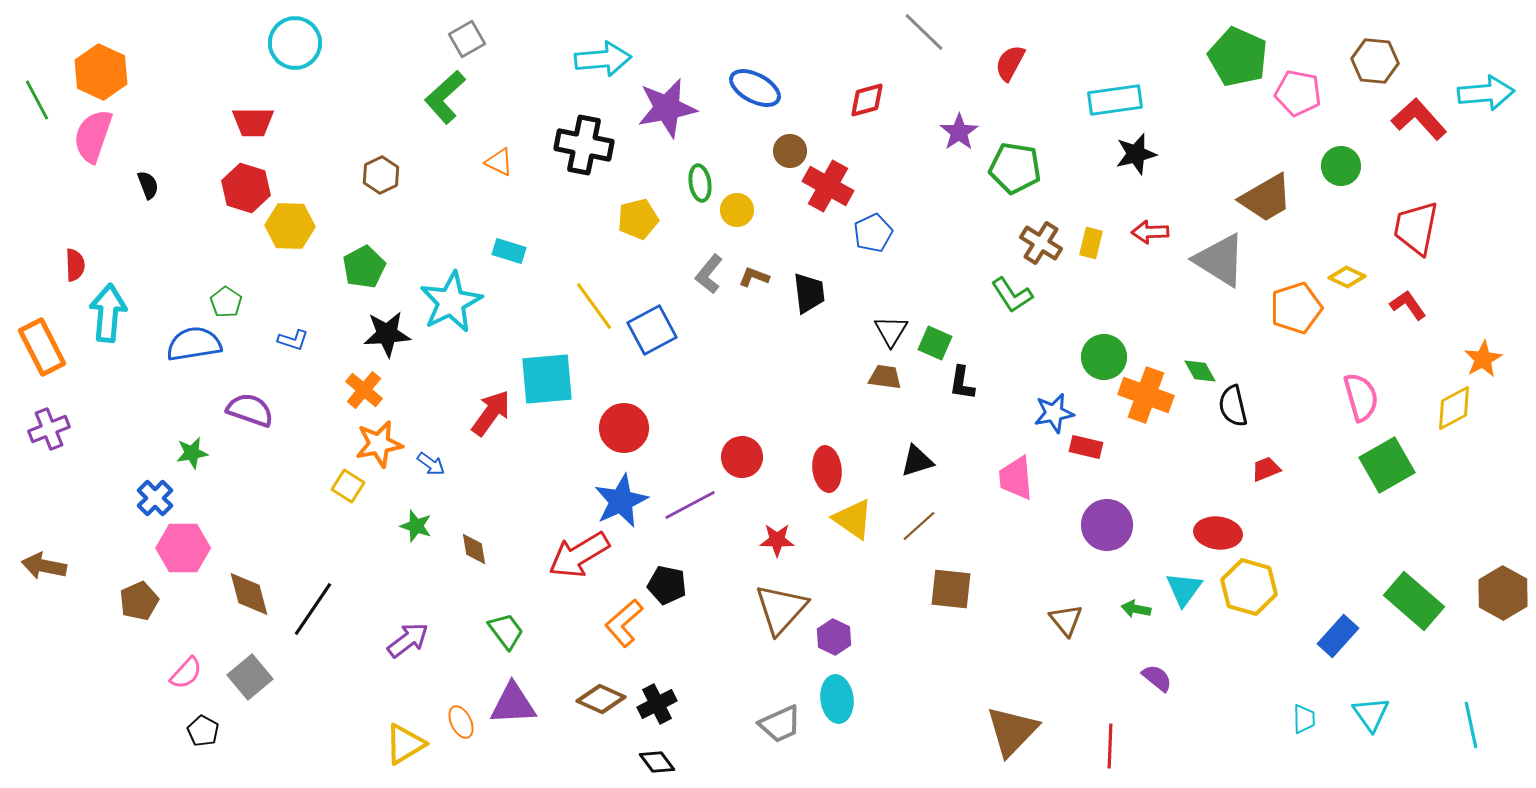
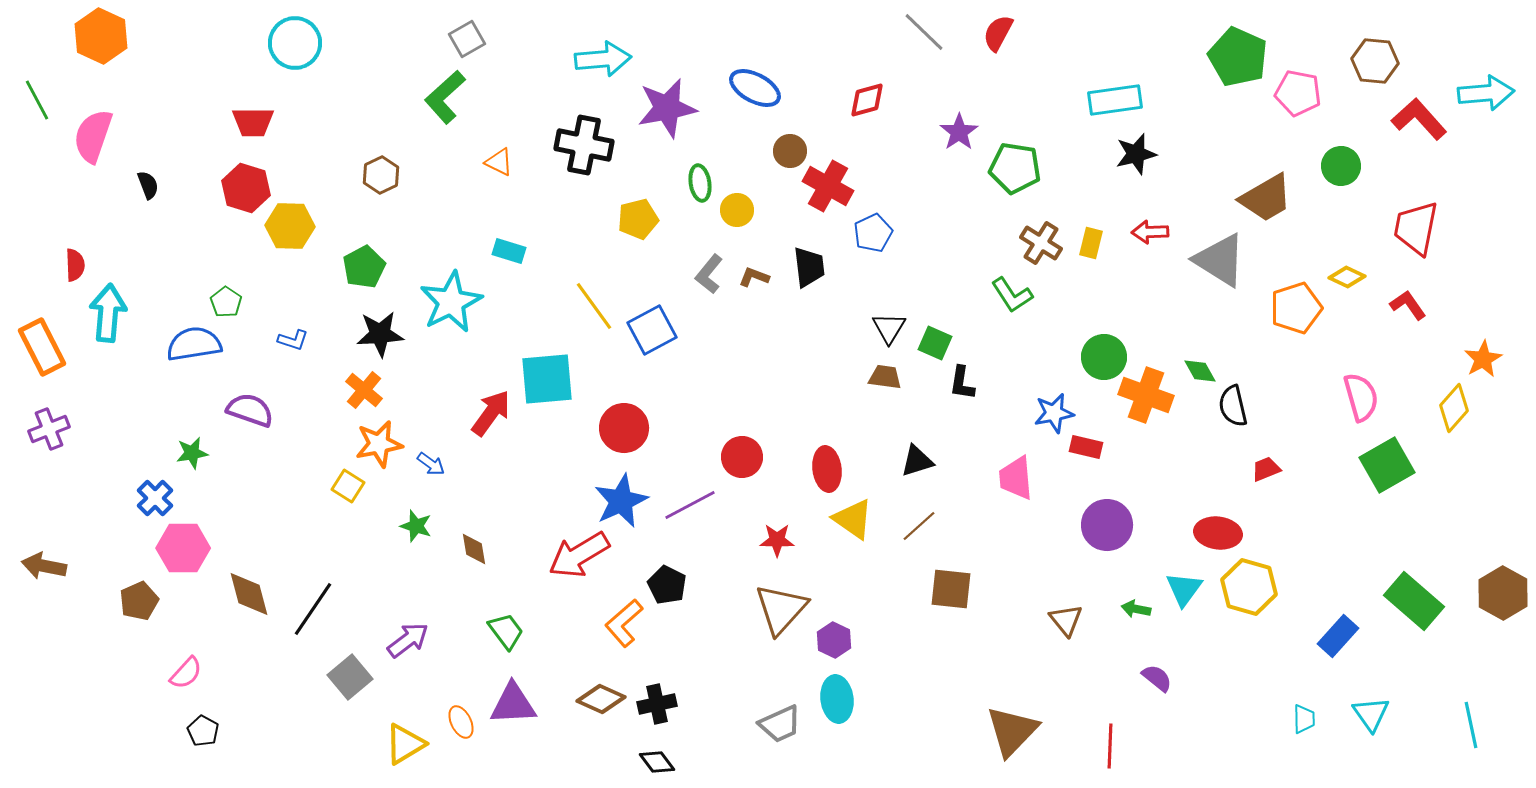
red semicircle at (1010, 63): moved 12 px left, 30 px up
orange hexagon at (101, 72): moved 36 px up
black trapezoid at (809, 293): moved 26 px up
black triangle at (891, 331): moved 2 px left, 3 px up
black star at (387, 334): moved 7 px left
yellow diamond at (1454, 408): rotated 21 degrees counterclockwise
black pentagon at (667, 585): rotated 15 degrees clockwise
purple hexagon at (834, 637): moved 3 px down
gray square at (250, 677): moved 100 px right
black cross at (657, 704): rotated 15 degrees clockwise
